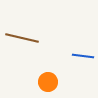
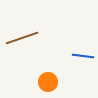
brown line: rotated 32 degrees counterclockwise
